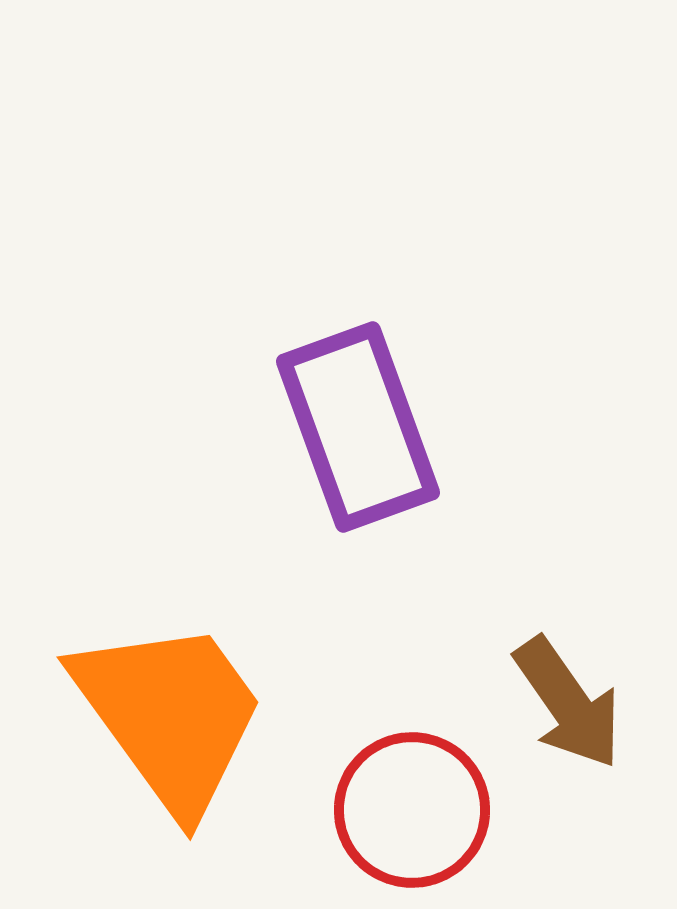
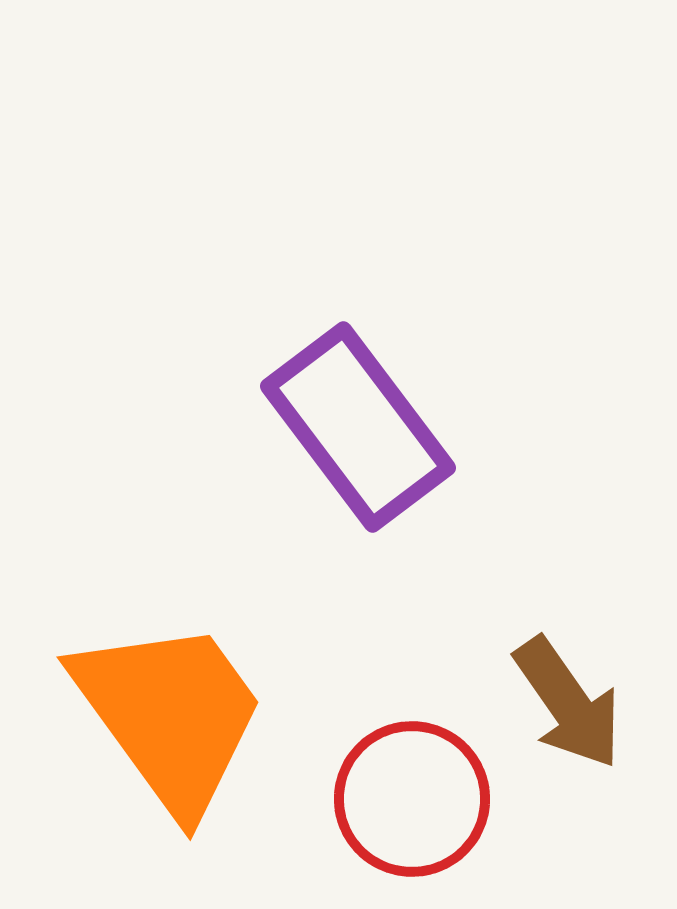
purple rectangle: rotated 17 degrees counterclockwise
red circle: moved 11 px up
